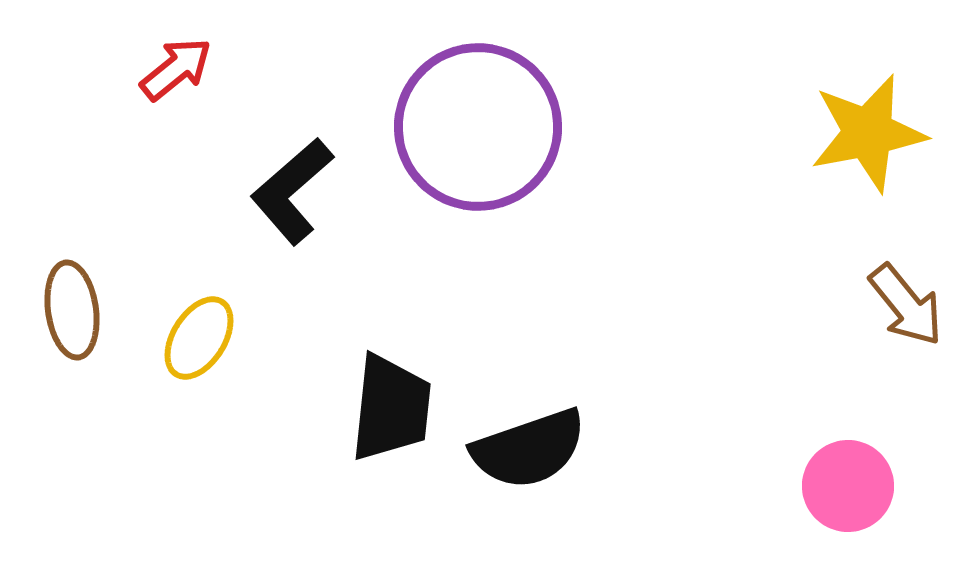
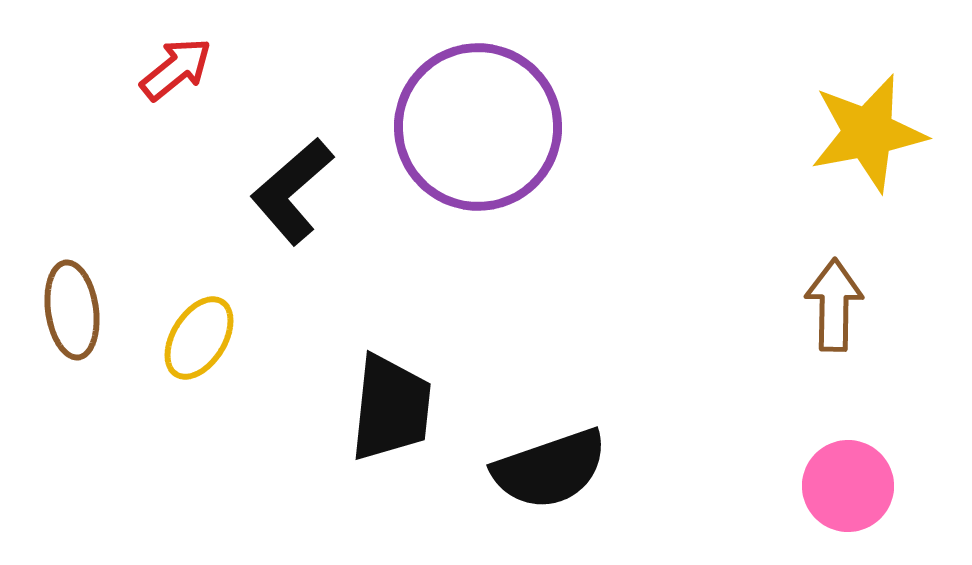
brown arrow: moved 72 px left; rotated 140 degrees counterclockwise
black semicircle: moved 21 px right, 20 px down
